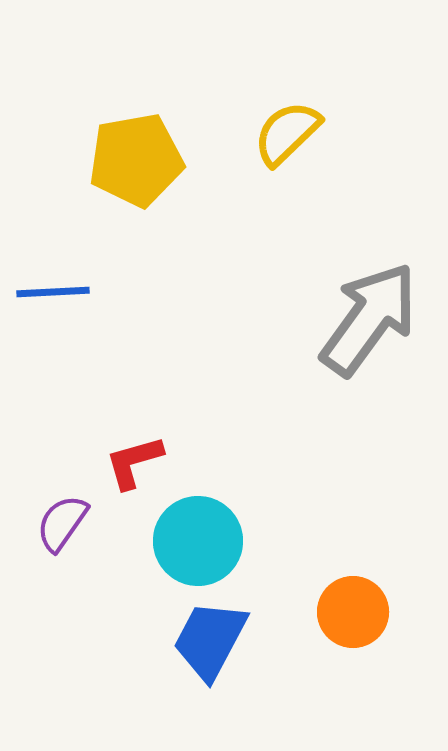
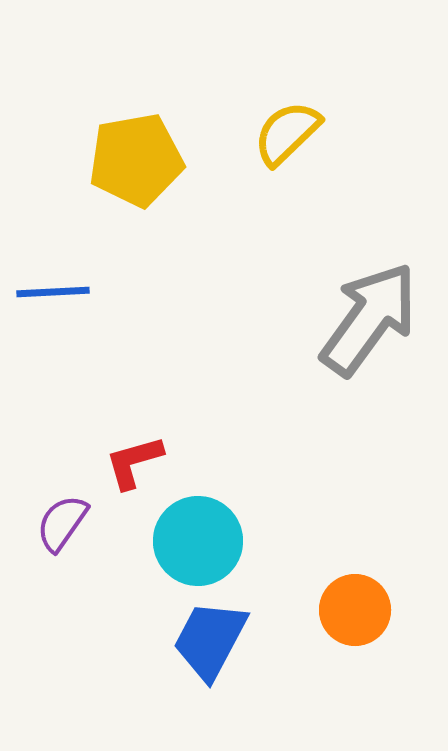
orange circle: moved 2 px right, 2 px up
